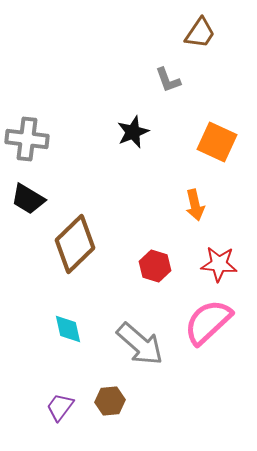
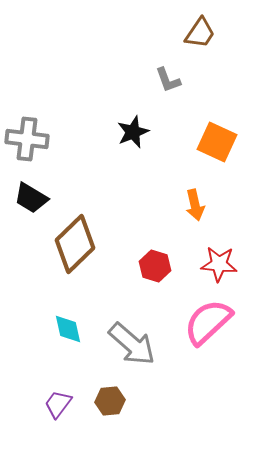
black trapezoid: moved 3 px right, 1 px up
gray arrow: moved 8 px left
purple trapezoid: moved 2 px left, 3 px up
